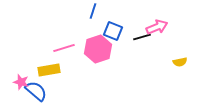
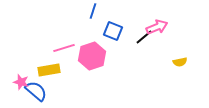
black line: moved 2 px right; rotated 24 degrees counterclockwise
pink hexagon: moved 6 px left, 7 px down
